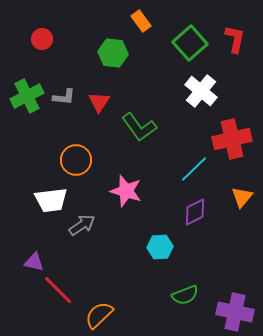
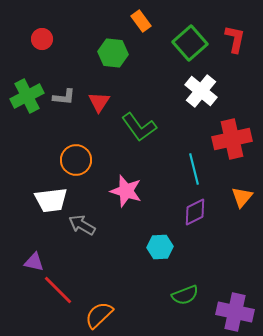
cyan line: rotated 60 degrees counterclockwise
gray arrow: rotated 116 degrees counterclockwise
